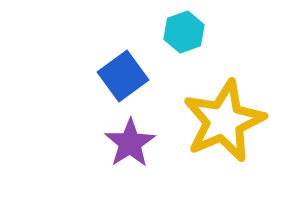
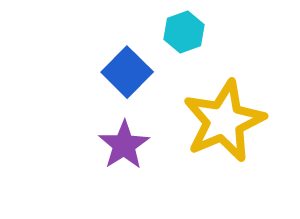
blue square: moved 4 px right, 4 px up; rotated 9 degrees counterclockwise
purple star: moved 6 px left, 2 px down
